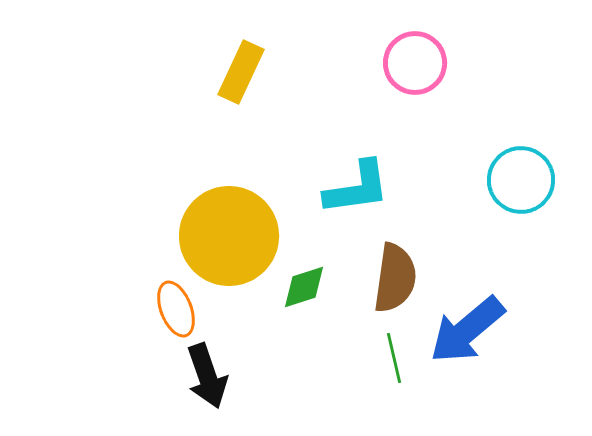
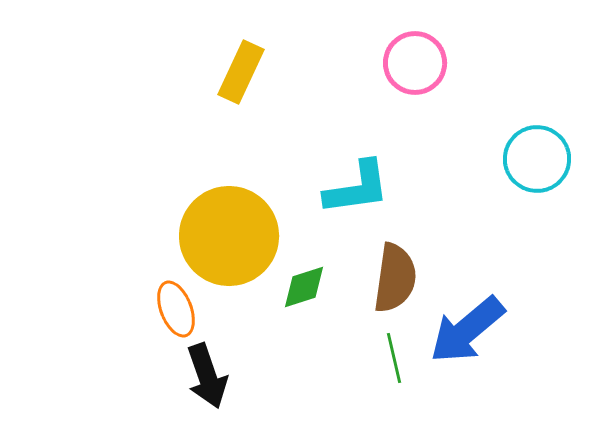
cyan circle: moved 16 px right, 21 px up
